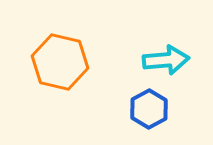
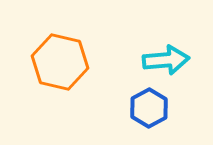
blue hexagon: moved 1 px up
